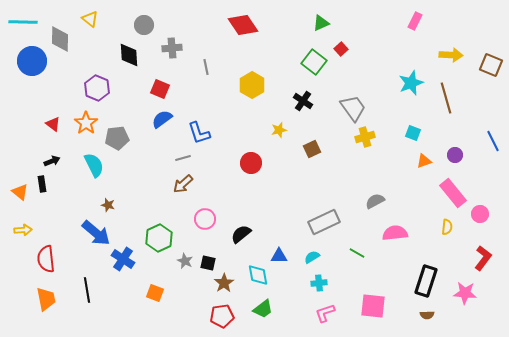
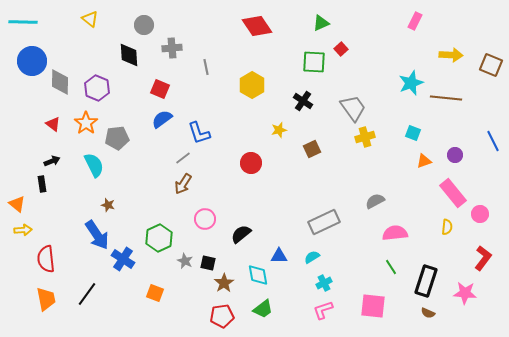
red diamond at (243, 25): moved 14 px right, 1 px down
gray diamond at (60, 39): moved 43 px down
green square at (314, 62): rotated 35 degrees counterclockwise
brown line at (446, 98): rotated 68 degrees counterclockwise
gray line at (183, 158): rotated 21 degrees counterclockwise
brown arrow at (183, 184): rotated 15 degrees counterclockwise
orange triangle at (20, 192): moved 3 px left, 12 px down
blue arrow at (96, 233): moved 1 px right, 2 px down; rotated 16 degrees clockwise
green line at (357, 253): moved 34 px right, 14 px down; rotated 28 degrees clockwise
cyan cross at (319, 283): moved 5 px right; rotated 21 degrees counterclockwise
black line at (87, 290): moved 4 px down; rotated 45 degrees clockwise
pink L-shape at (325, 313): moved 2 px left, 3 px up
brown semicircle at (427, 315): moved 1 px right, 2 px up; rotated 24 degrees clockwise
